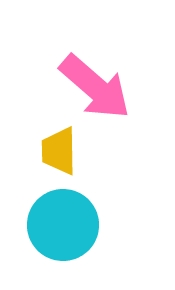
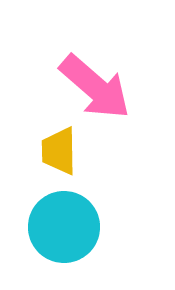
cyan circle: moved 1 px right, 2 px down
